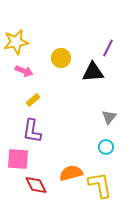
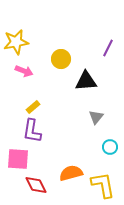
yellow circle: moved 1 px down
black triangle: moved 7 px left, 9 px down
yellow rectangle: moved 7 px down
gray triangle: moved 13 px left
cyan circle: moved 4 px right
yellow L-shape: moved 3 px right
